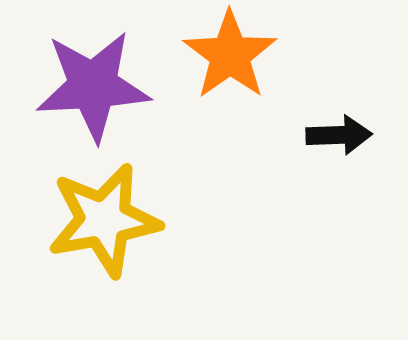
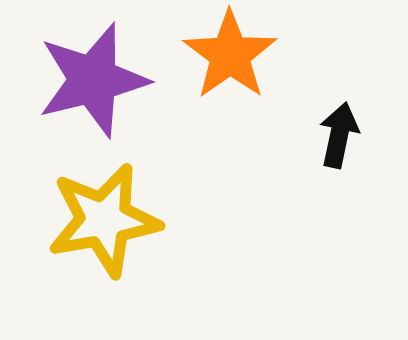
purple star: moved 6 px up; rotated 11 degrees counterclockwise
black arrow: rotated 76 degrees counterclockwise
